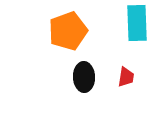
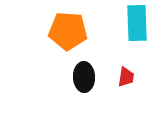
orange pentagon: rotated 24 degrees clockwise
